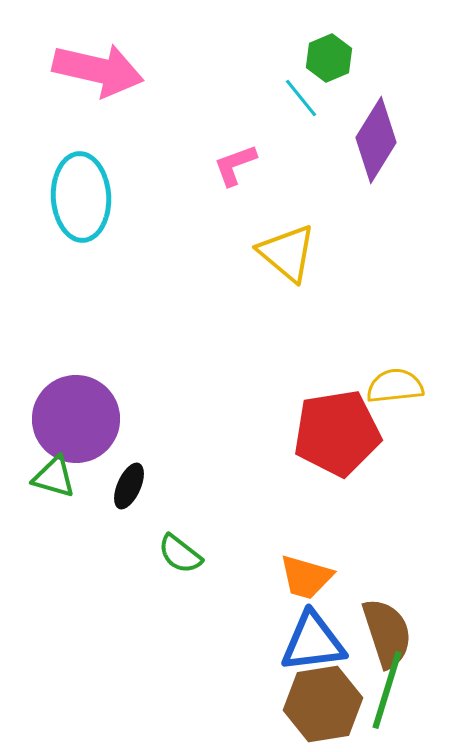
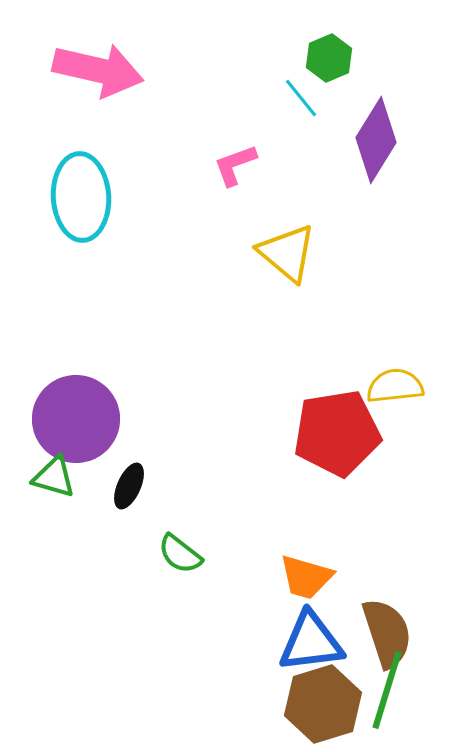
blue triangle: moved 2 px left
brown hexagon: rotated 8 degrees counterclockwise
